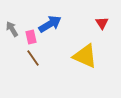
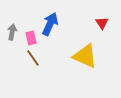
blue arrow: rotated 35 degrees counterclockwise
gray arrow: moved 3 px down; rotated 42 degrees clockwise
pink rectangle: moved 1 px down
